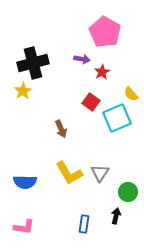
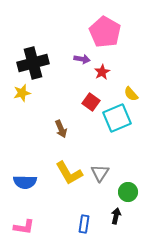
yellow star: moved 1 px left, 2 px down; rotated 18 degrees clockwise
